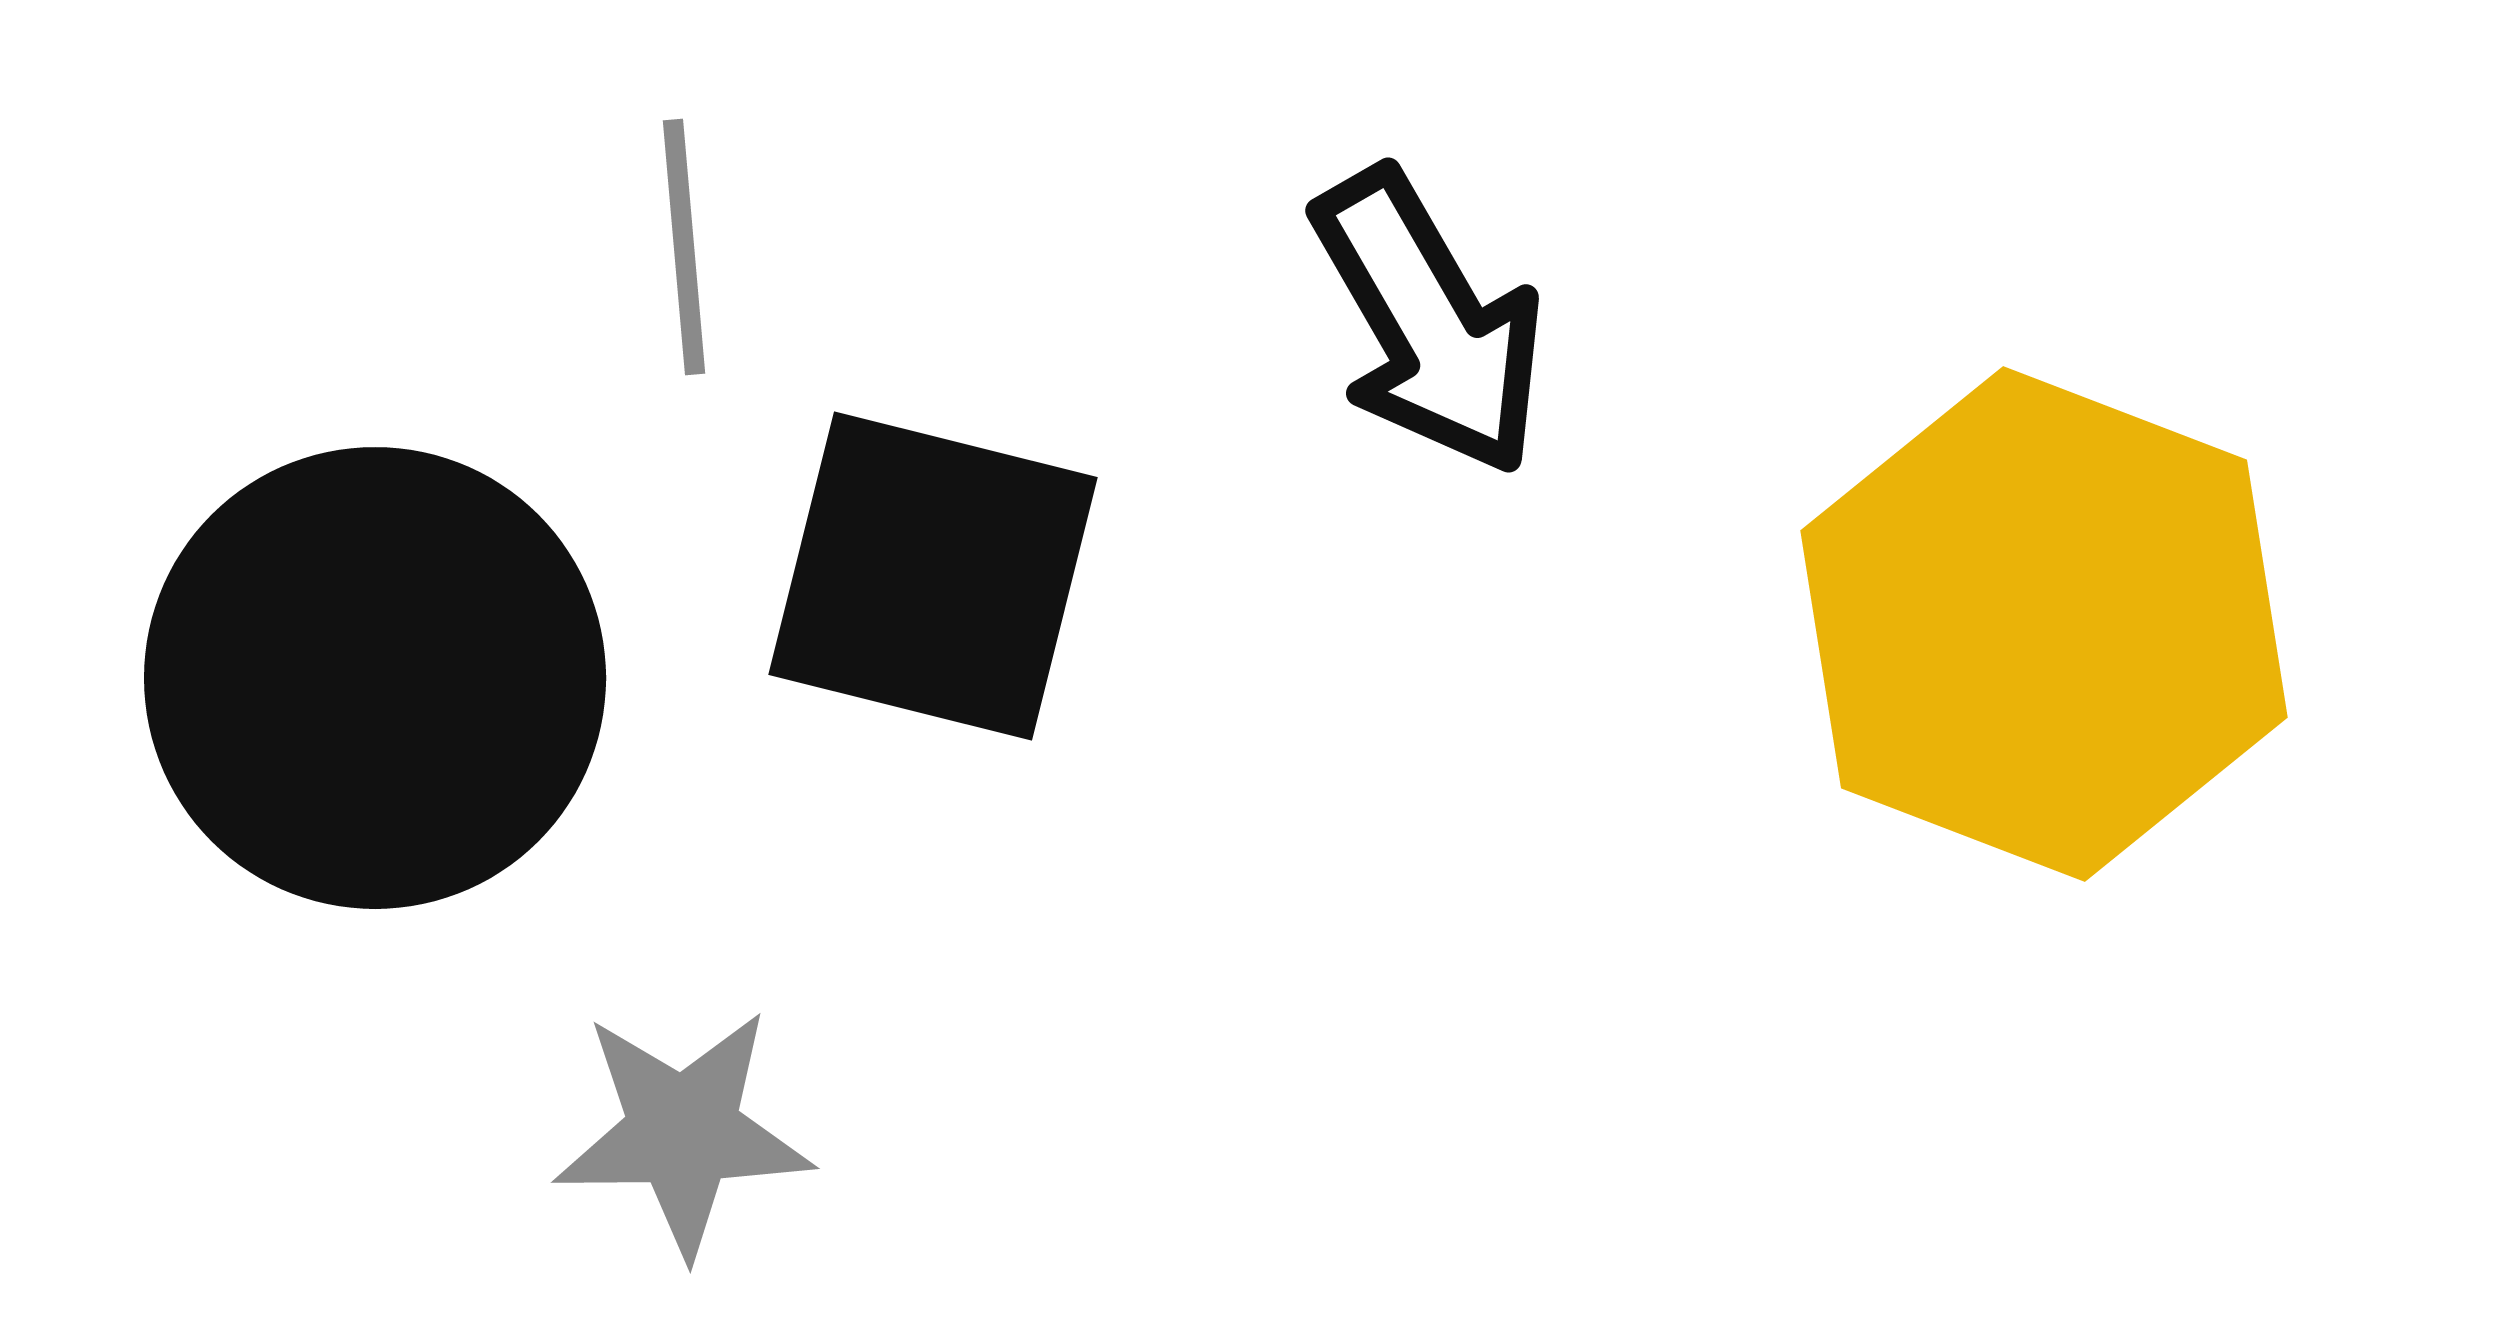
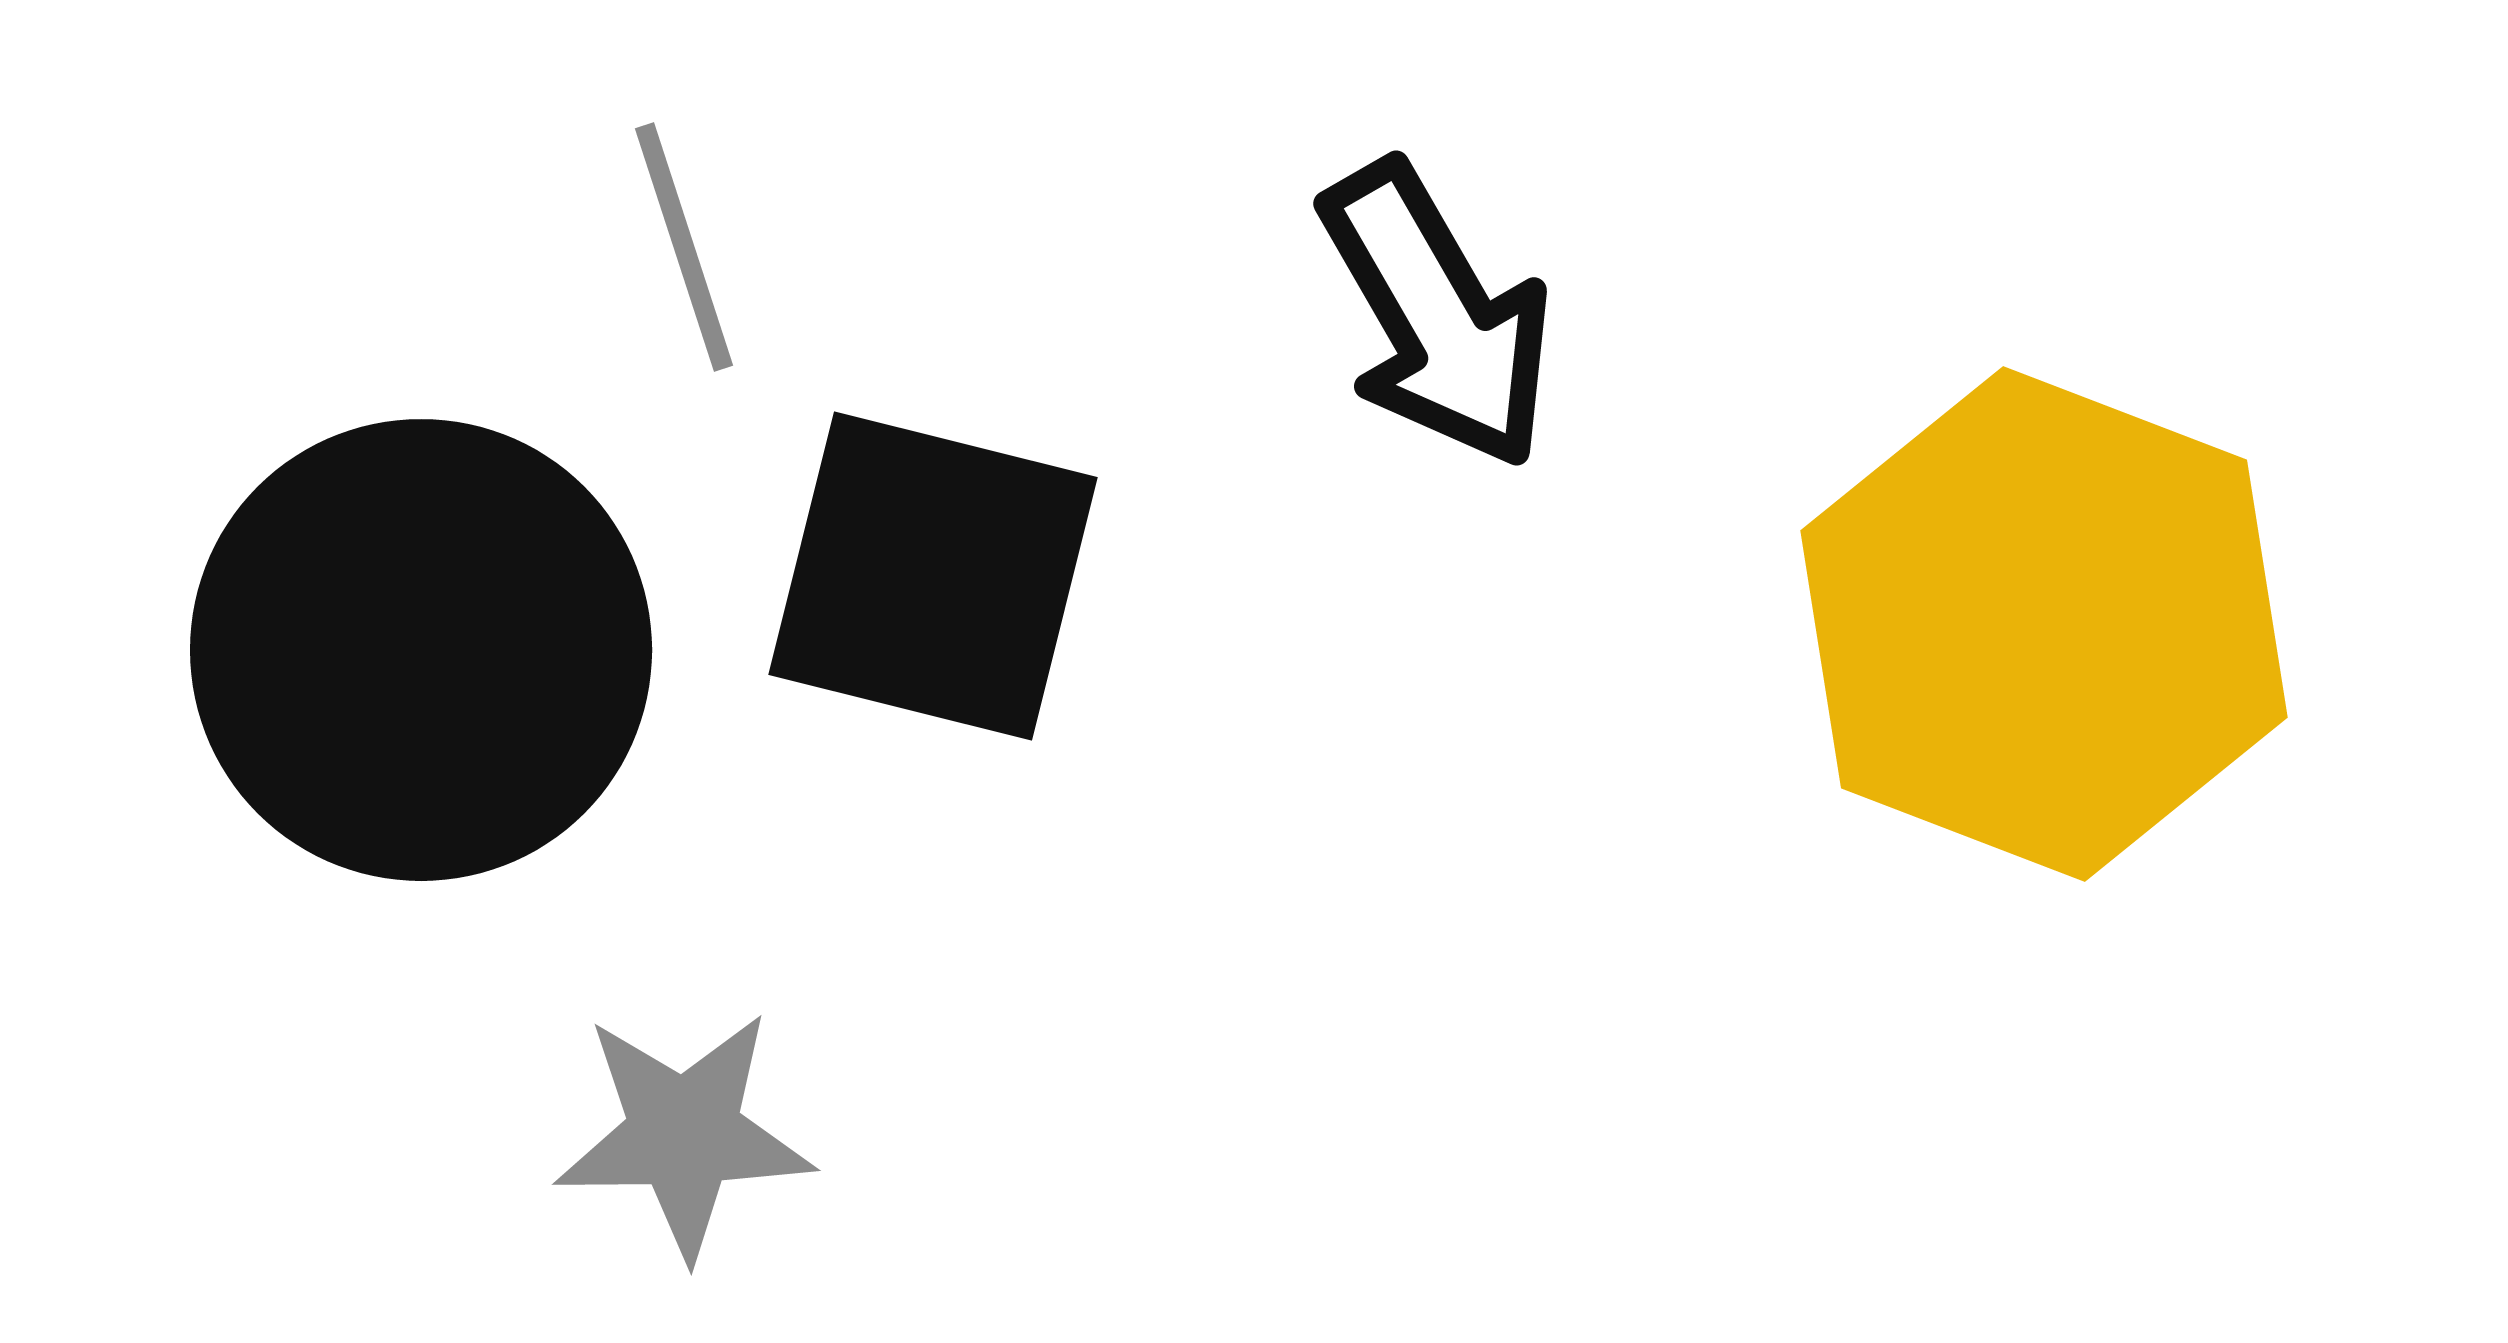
gray line: rotated 13 degrees counterclockwise
black arrow: moved 8 px right, 7 px up
black circle: moved 46 px right, 28 px up
gray star: moved 1 px right, 2 px down
